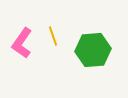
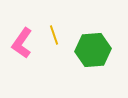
yellow line: moved 1 px right, 1 px up
